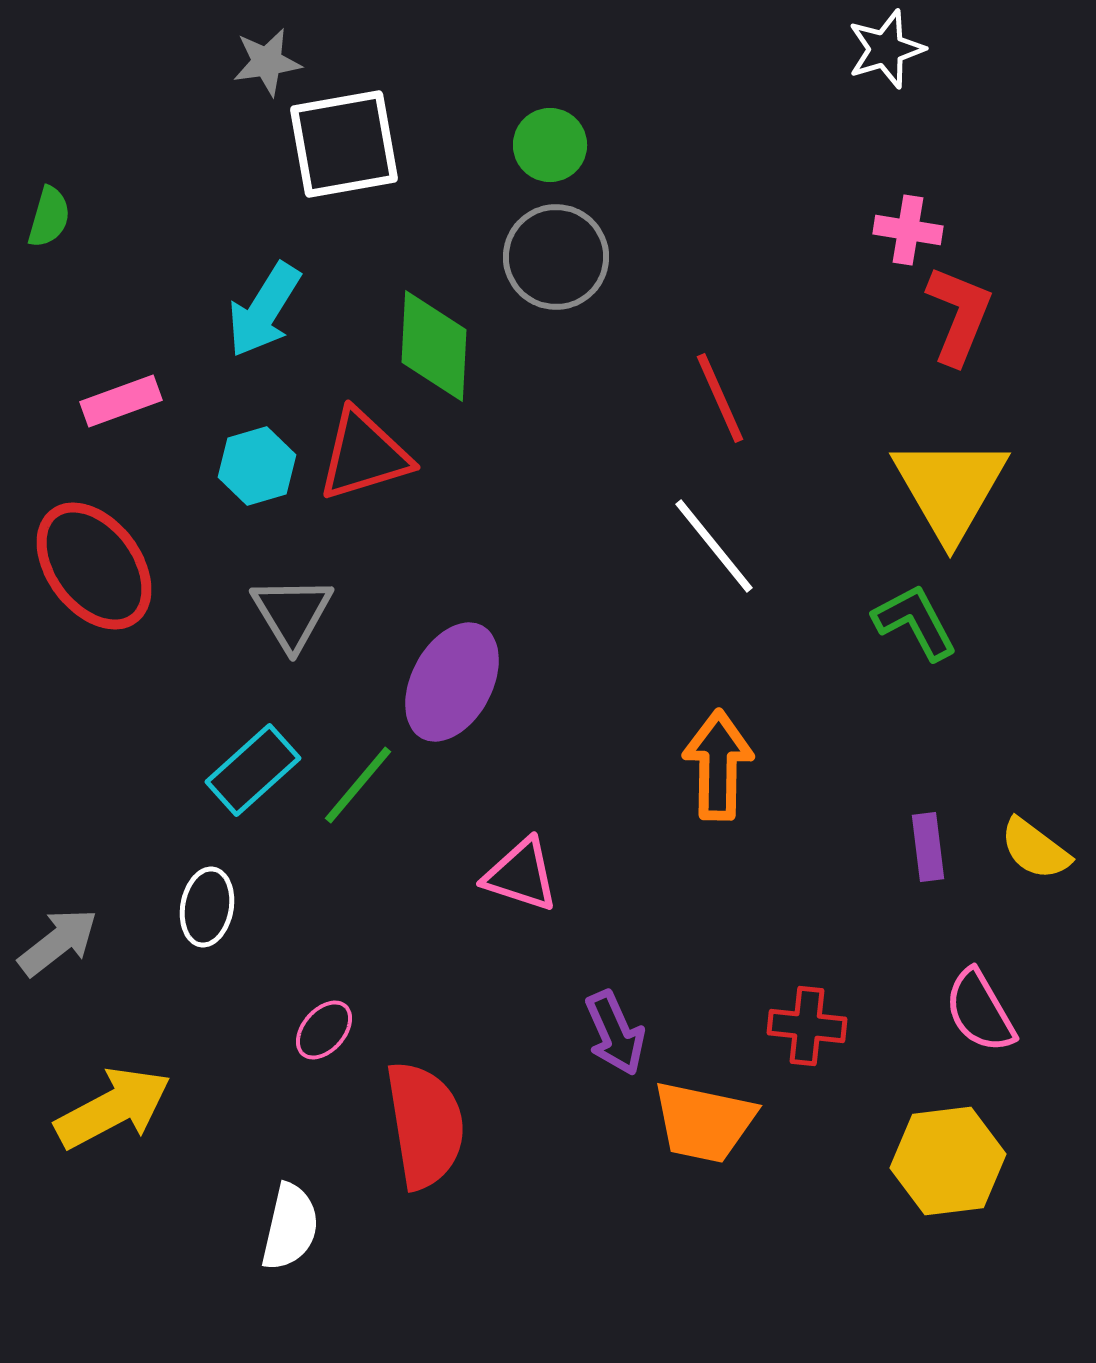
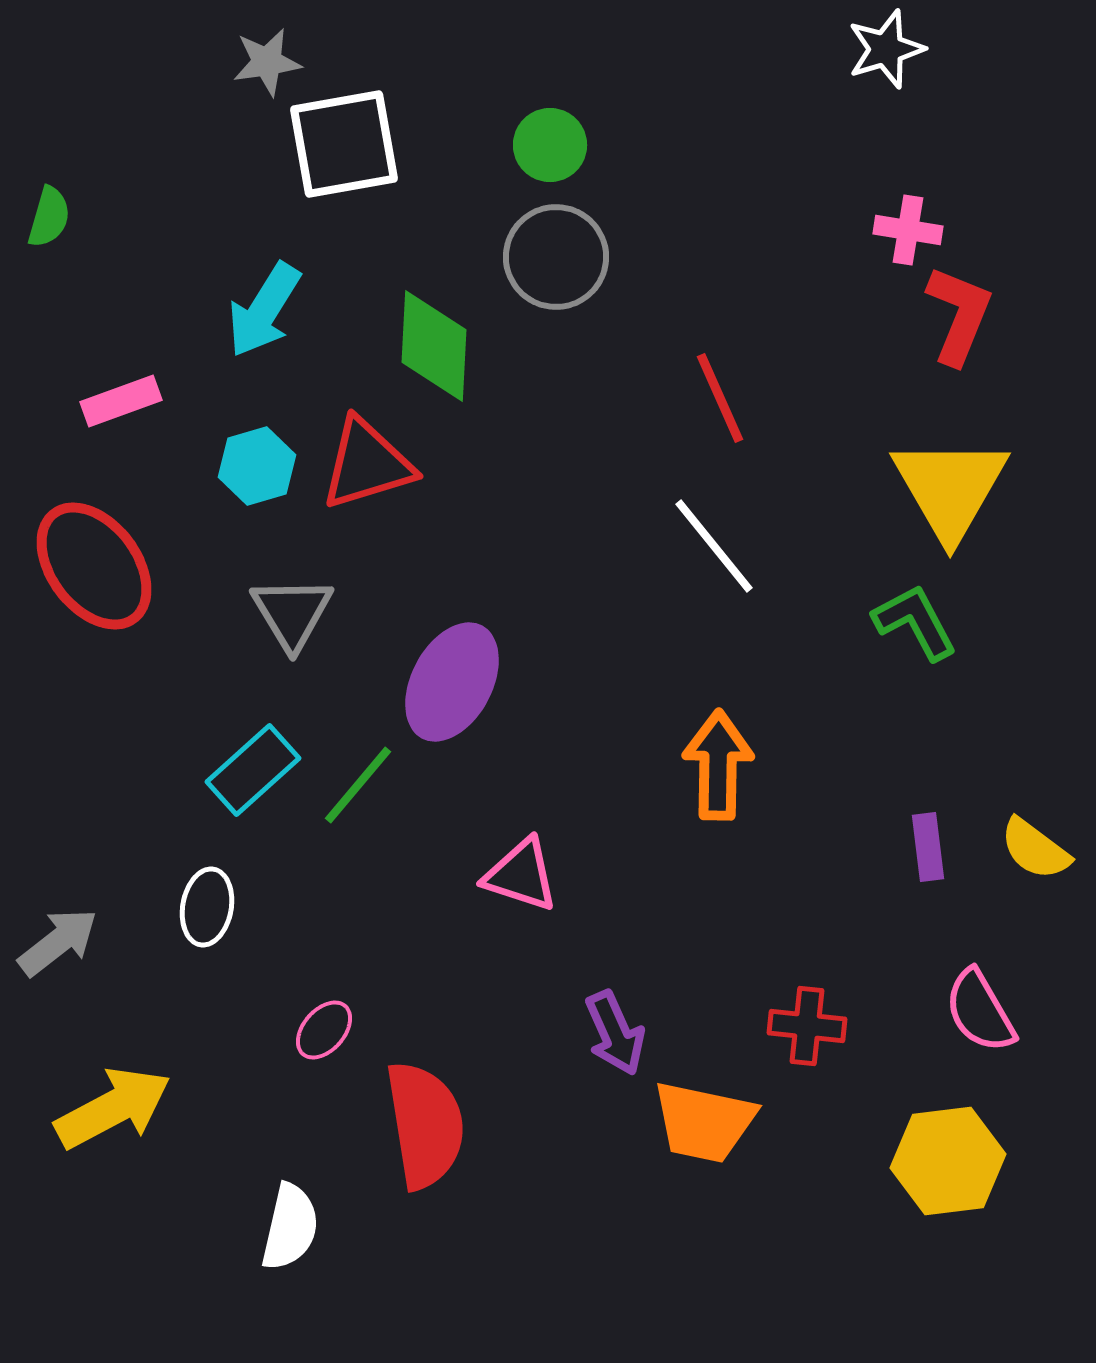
red triangle: moved 3 px right, 9 px down
